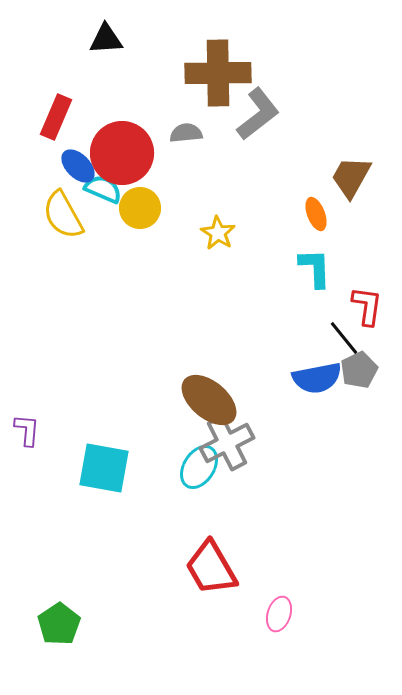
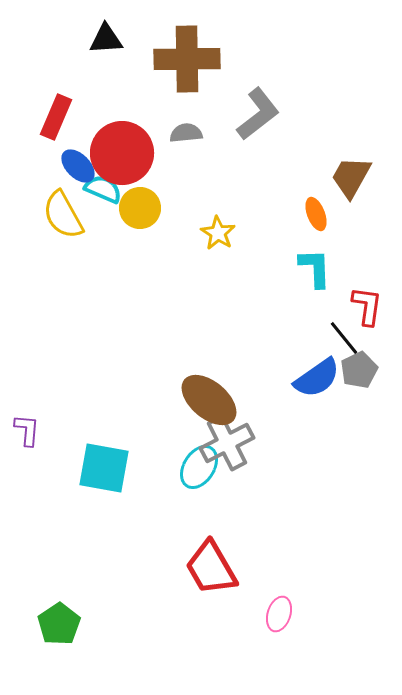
brown cross: moved 31 px left, 14 px up
blue semicircle: rotated 24 degrees counterclockwise
